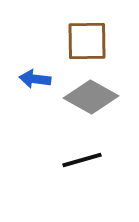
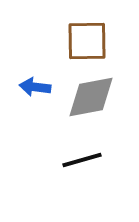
blue arrow: moved 8 px down
gray diamond: rotated 40 degrees counterclockwise
